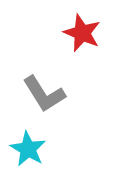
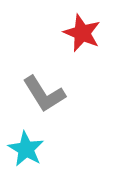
cyan star: moved 2 px left
